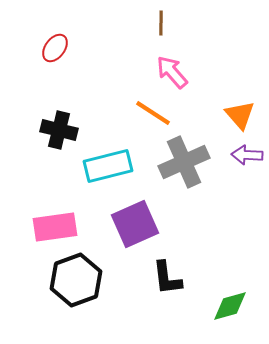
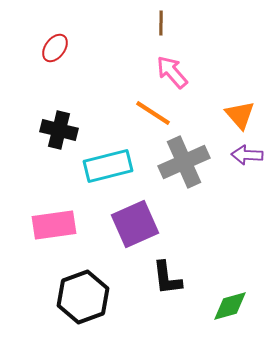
pink rectangle: moved 1 px left, 2 px up
black hexagon: moved 7 px right, 17 px down
